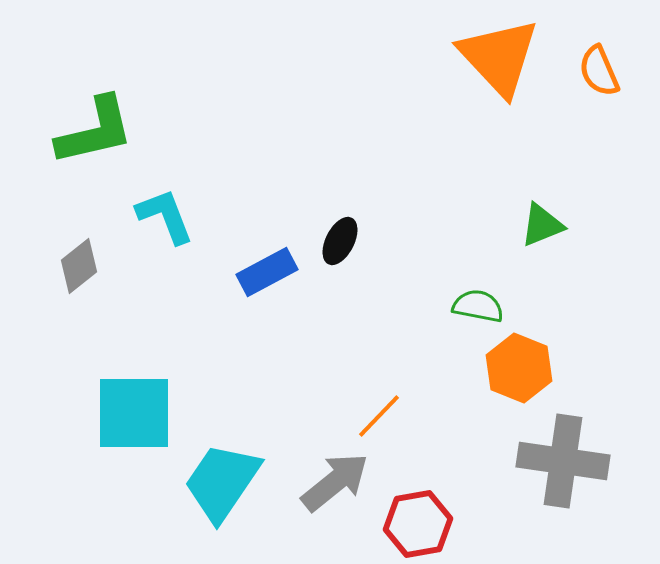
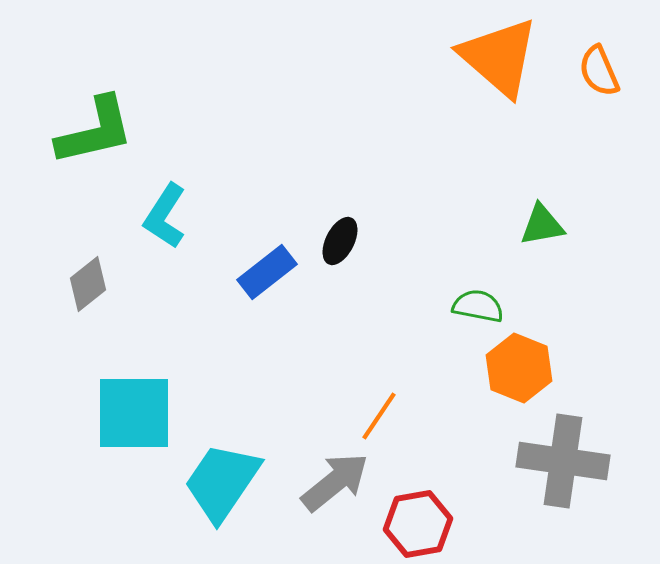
orange triangle: rotated 6 degrees counterclockwise
cyan L-shape: rotated 126 degrees counterclockwise
green triangle: rotated 12 degrees clockwise
gray diamond: moved 9 px right, 18 px down
blue rectangle: rotated 10 degrees counterclockwise
orange line: rotated 10 degrees counterclockwise
